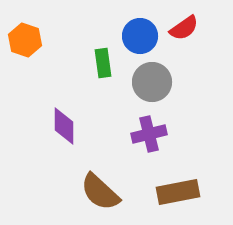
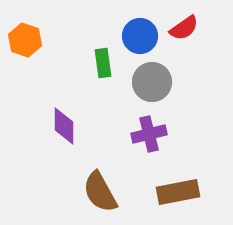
brown semicircle: rotated 18 degrees clockwise
